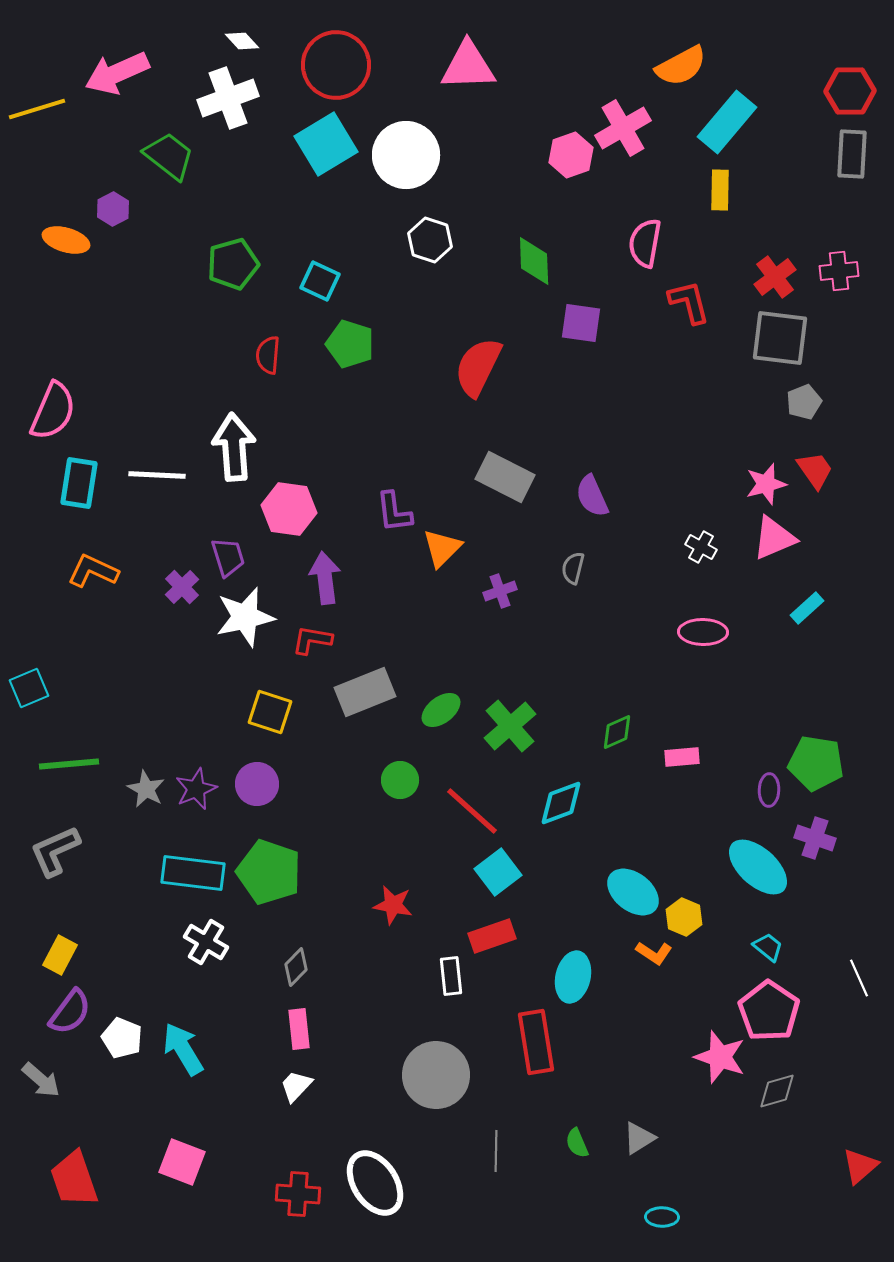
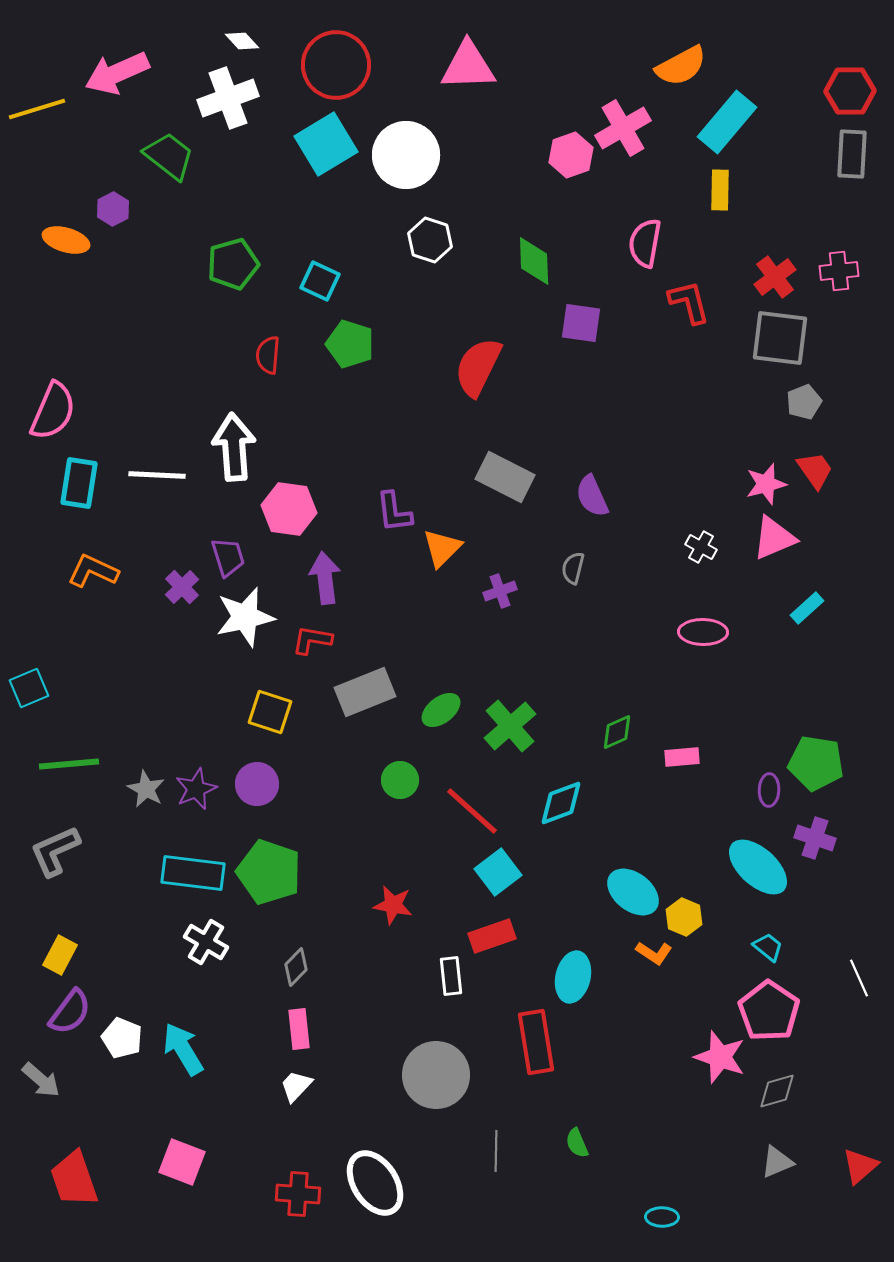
gray triangle at (639, 1138): moved 138 px right, 24 px down; rotated 9 degrees clockwise
